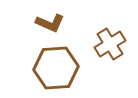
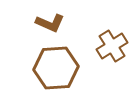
brown cross: moved 2 px right, 2 px down
